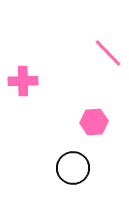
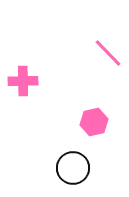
pink hexagon: rotated 8 degrees counterclockwise
